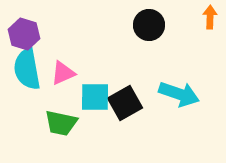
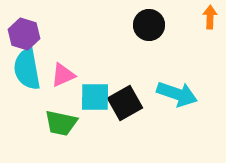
pink triangle: moved 2 px down
cyan arrow: moved 2 px left
